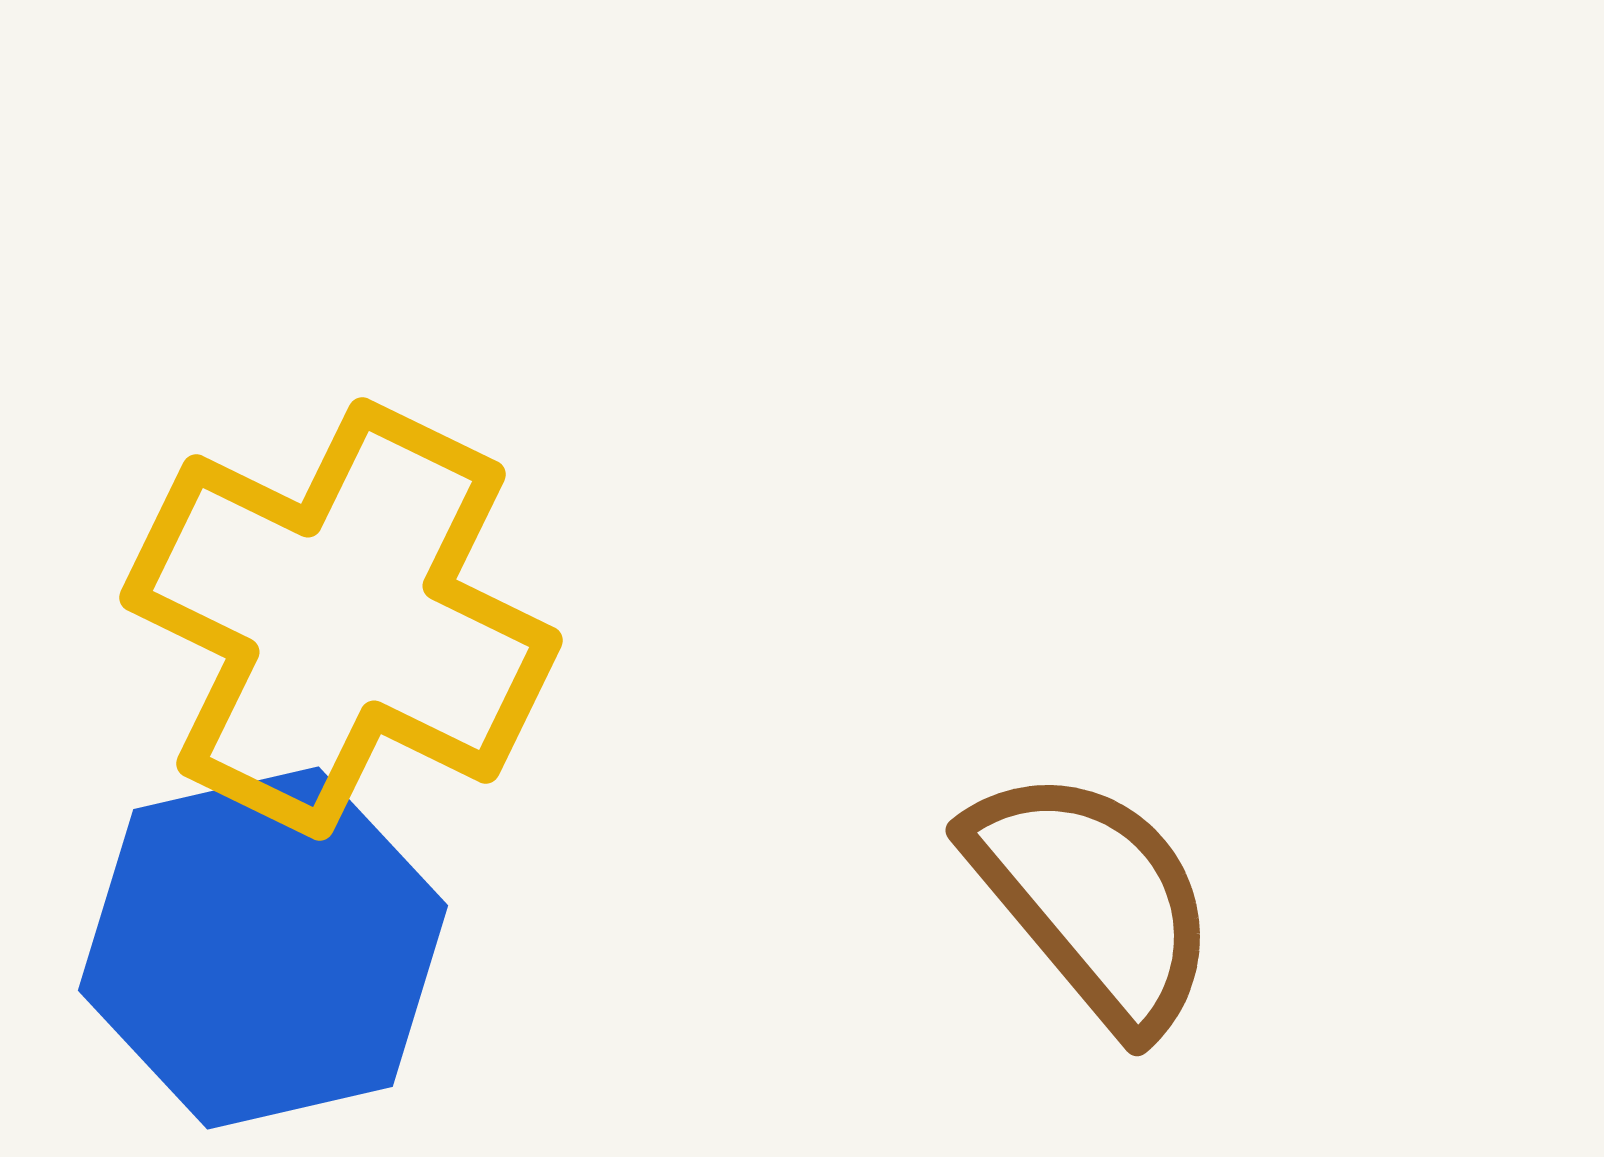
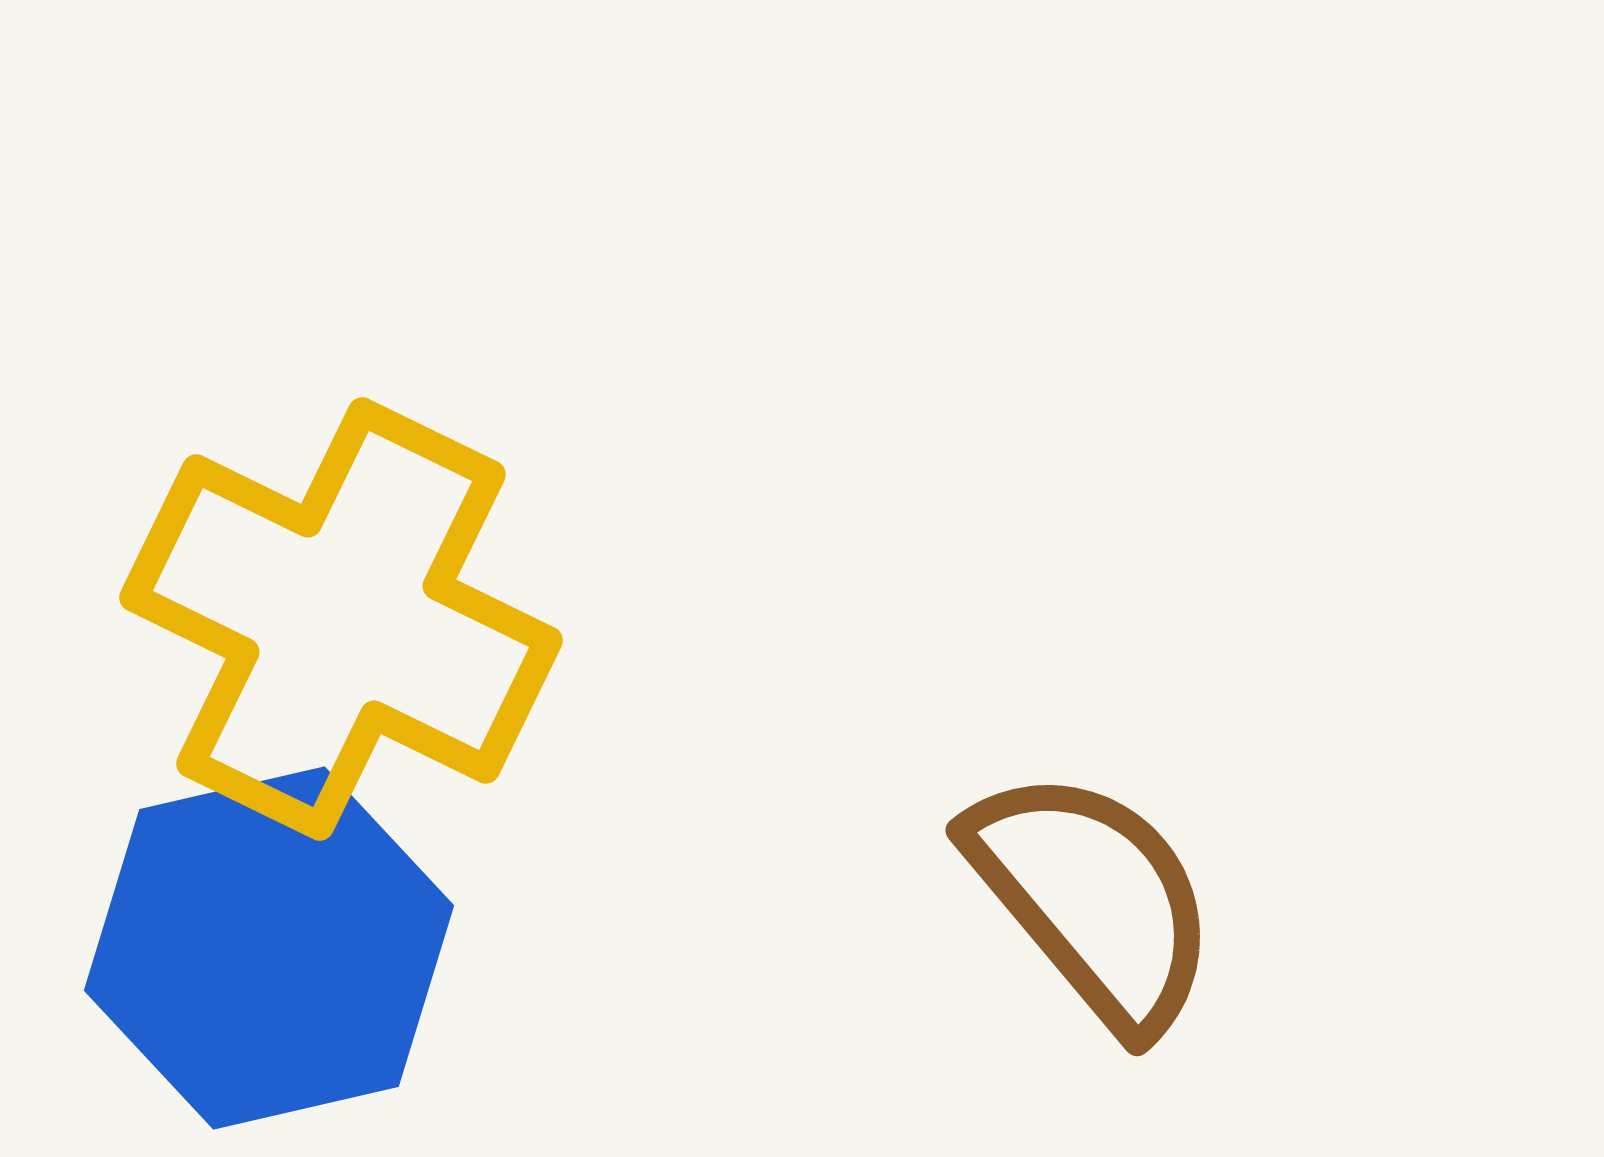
blue hexagon: moved 6 px right
